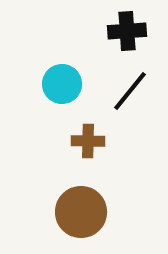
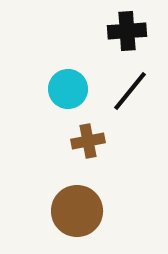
cyan circle: moved 6 px right, 5 px down
brown cross: rotated 12 degrees counterclockwise
brown circle: moved 4 px left, 1 px up
